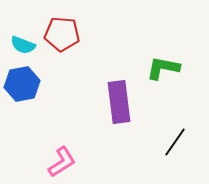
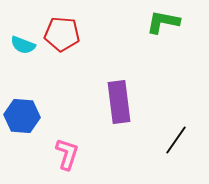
green L-shape: moved 46 px up
blue hexagon: moved 32 px down; rotated 16 degrees clockwise
black line: moved 1 px right, 2 px up
pink L-shape: moved 5 px right, 8 px up; rotated 40 degrees counterclockwise
